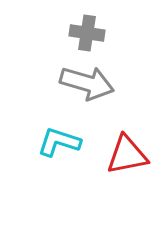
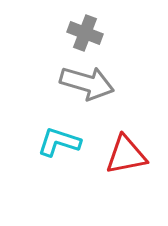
gray cross: moved 2 px left; rotated 12 degrees clockwise
red triangle: moved 1 px left
